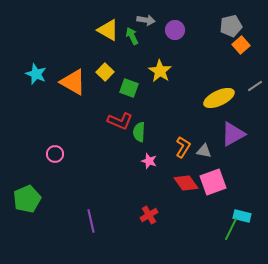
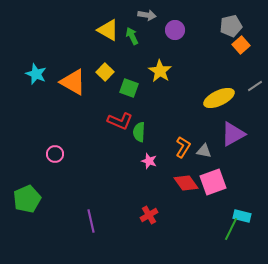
gray arrow: moved 1 px right, 5 px up
